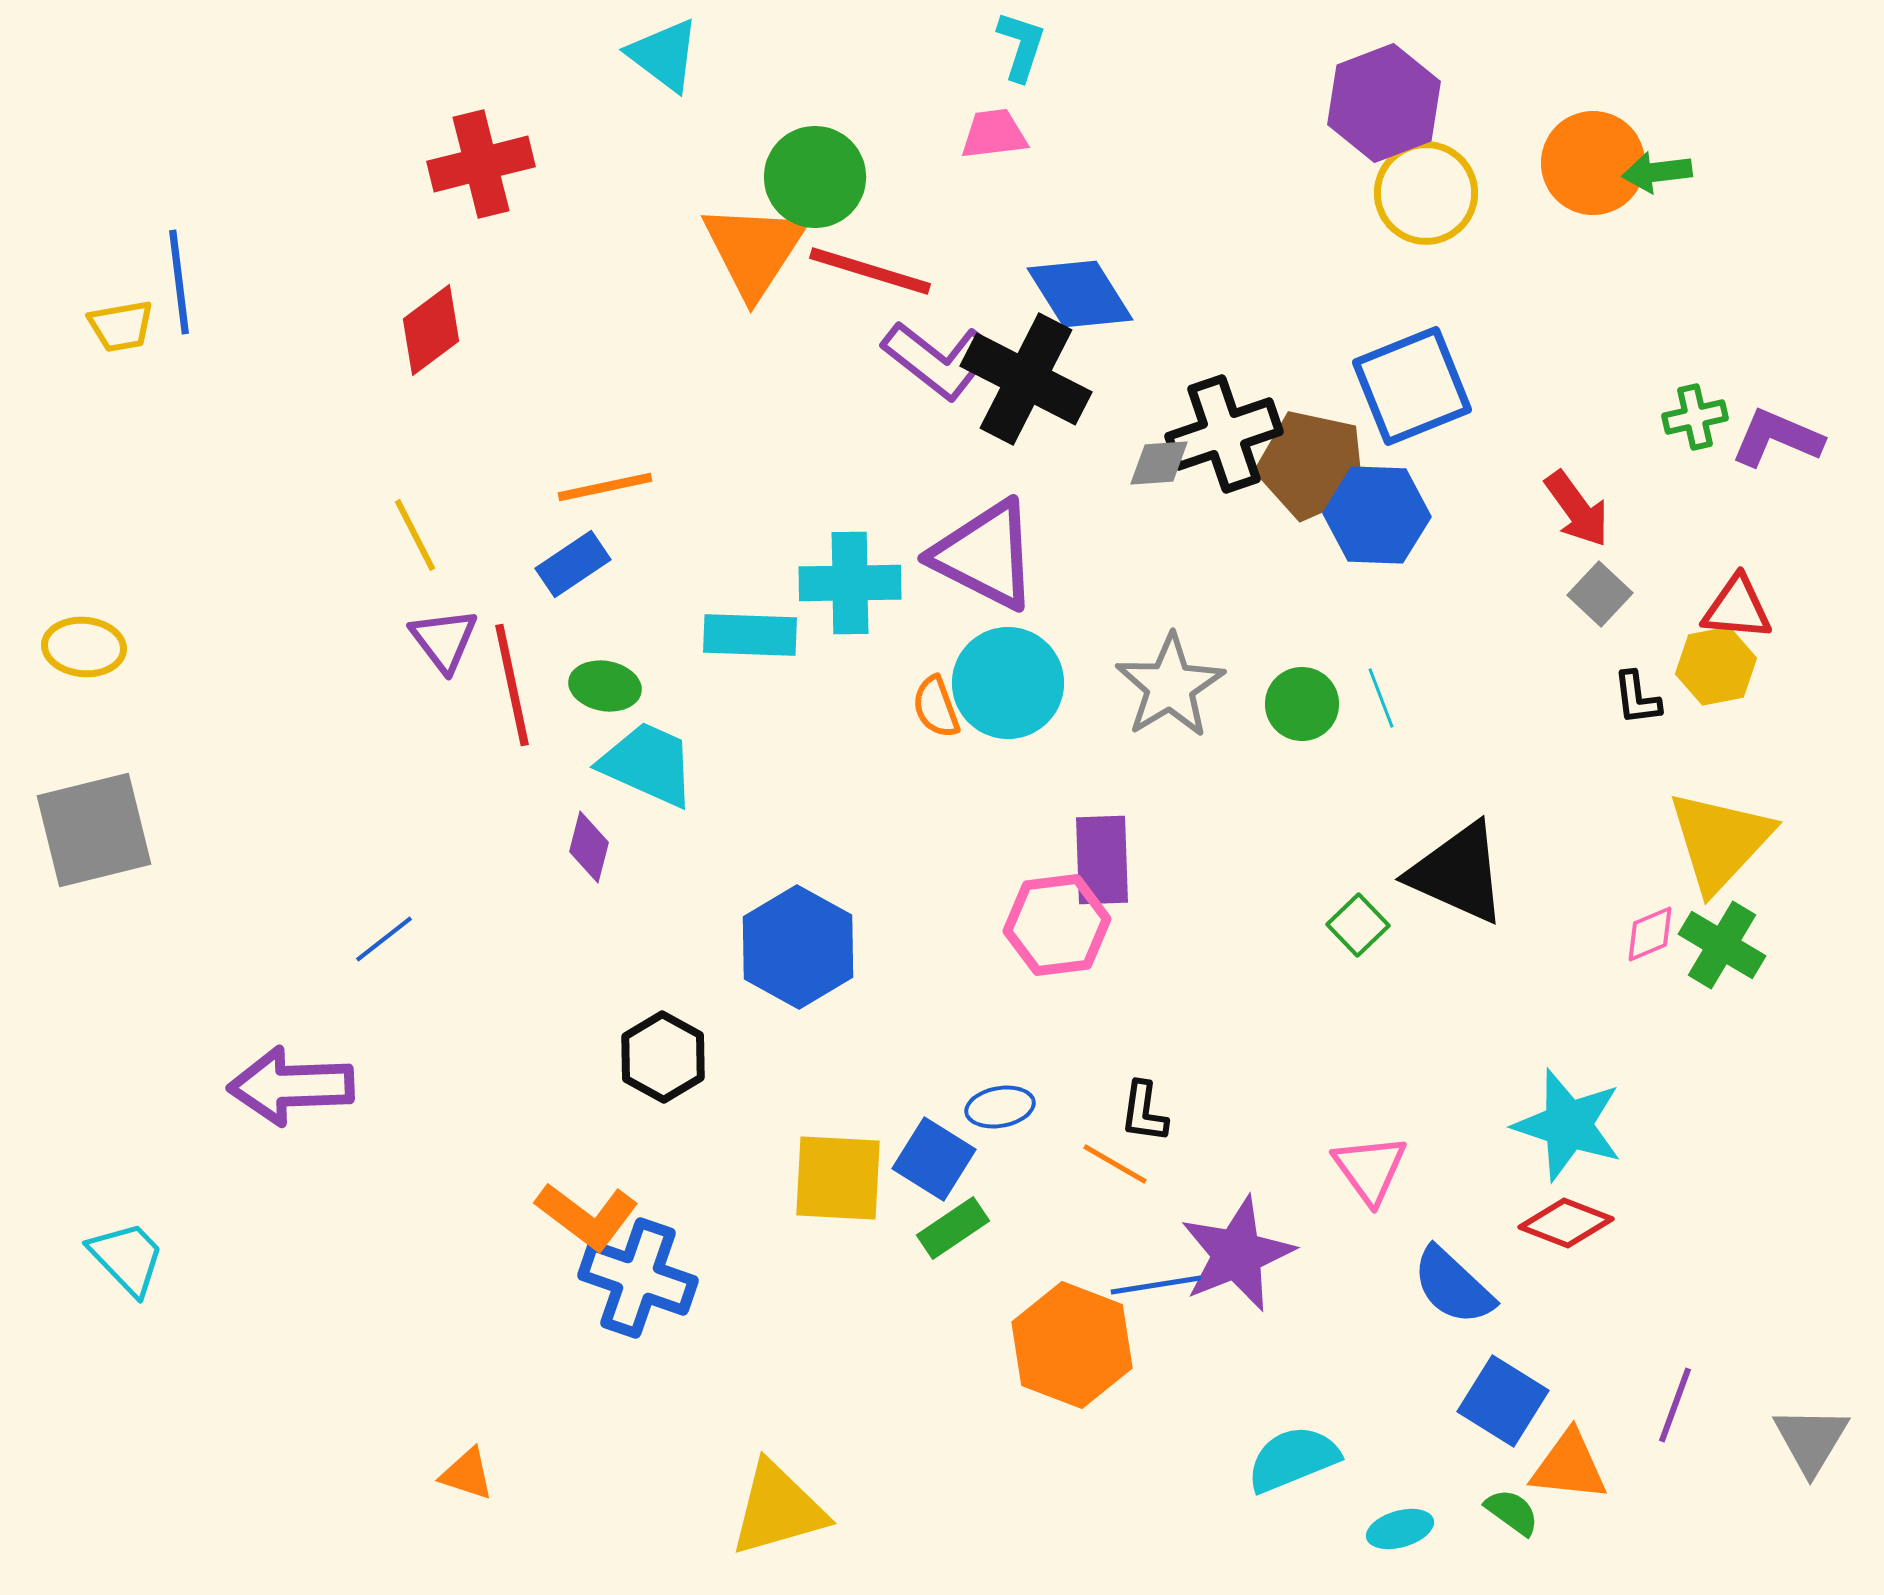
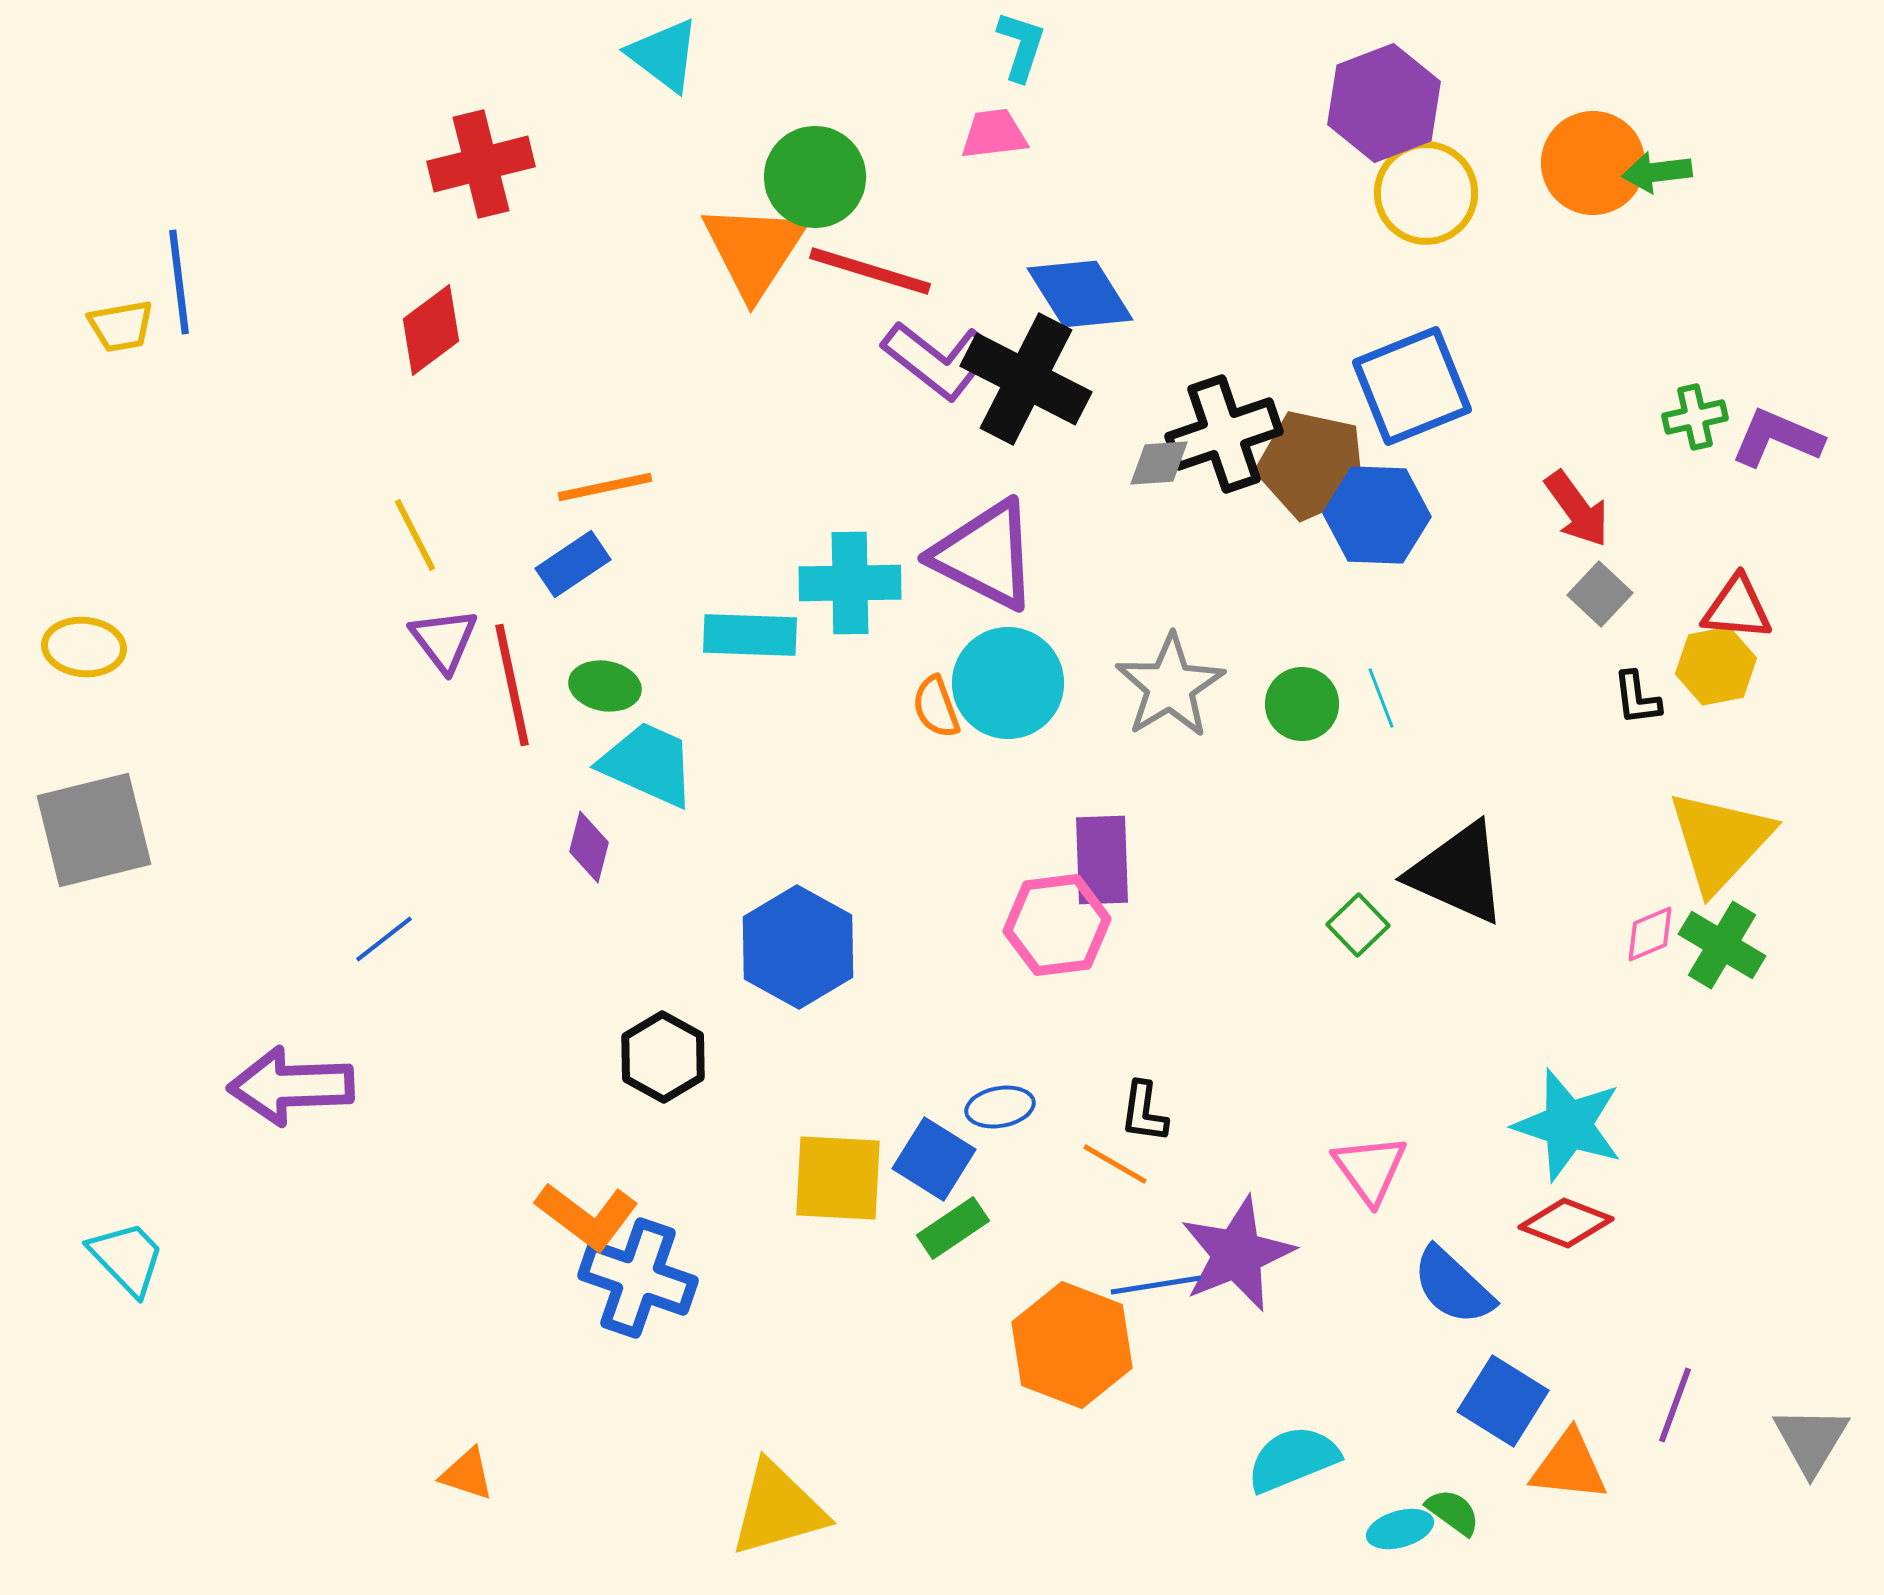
green semicircle at (1512, 1512): moved 59 px left
